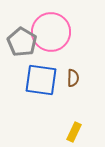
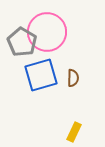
pink circle: moved 4 px left
blue square: moved 5 px up; rotated 24 degrees counterclockwise
